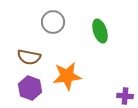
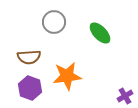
gray circle: moved 1 px right
green ellipse: moved 2 px down; rotated 25 degrees counterclockwise
brown semicircle: rotated 15 degrees counterclockwise
purple cross: rotated 35 degrees counterclockwise
